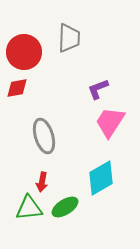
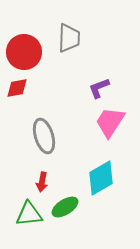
purple L-shape: moved 1 px right, 1 px up
green triangle: moved 6 px down
